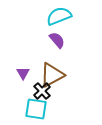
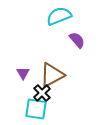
purple semicircle: moved 20 px right
black cross: moved 2 px down
